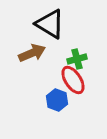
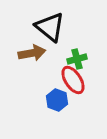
black triangle: moved 3 px down; rotated 8 degrees clockwise
brown arrow: rotated 12 degrees clockwise
